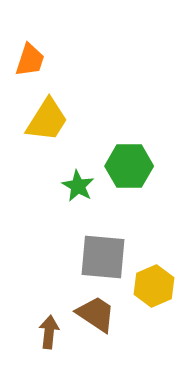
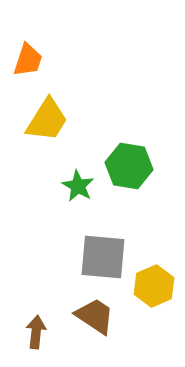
orange trapezoid: moved 2 px left
green hexagon: rotated 9 degrees clockwise
brown trapezoid: moved 1 px left, 2 px down
brown arrow: moved 13 px left
